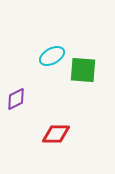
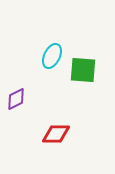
cyan ellipse: rotated 35 degrees counterclockwise
